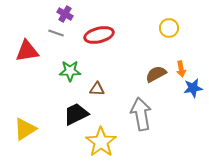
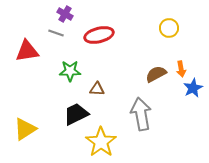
blue star: rotated 18 degrees counterclockwise
